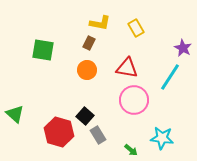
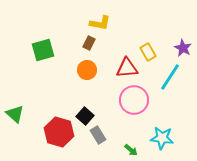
yellow rectangle: moved 12 px right, 24 px down
green square: rotated 25 degrees counterclockwise
red triangle: rotated 15 degrees counterclockwise
